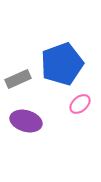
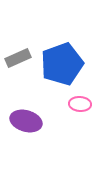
gray rectangle: moved 21 px up
pink ellipse: rotated 45 degrees clockwise
